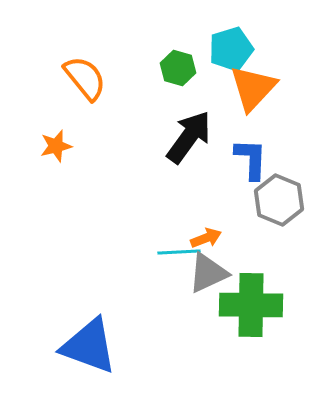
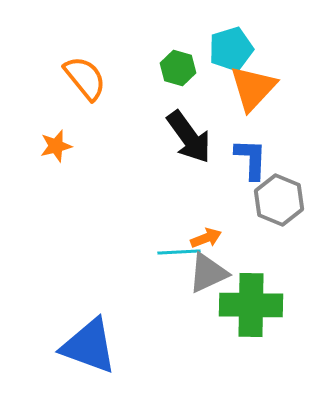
black arrow: rotated 108 degrees clockwise
